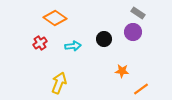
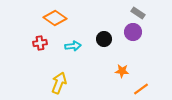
red cross: rotated 24 degrees clockwise
